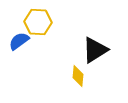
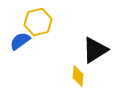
yellow hexagon: rotated 16 degrees counterclockwise
blue semicircle: moved 1 px right
